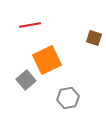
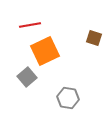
orange square: moved 2 px left, 9 px up
gray square: moved 1 px right, 3 px up
gray hexagon: rotated 20 degrees clockwise
